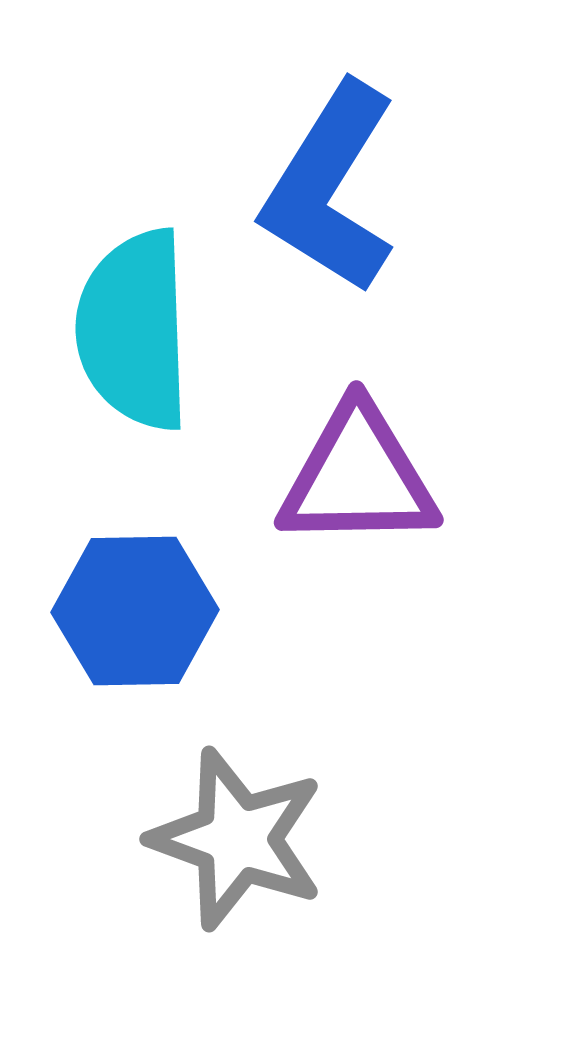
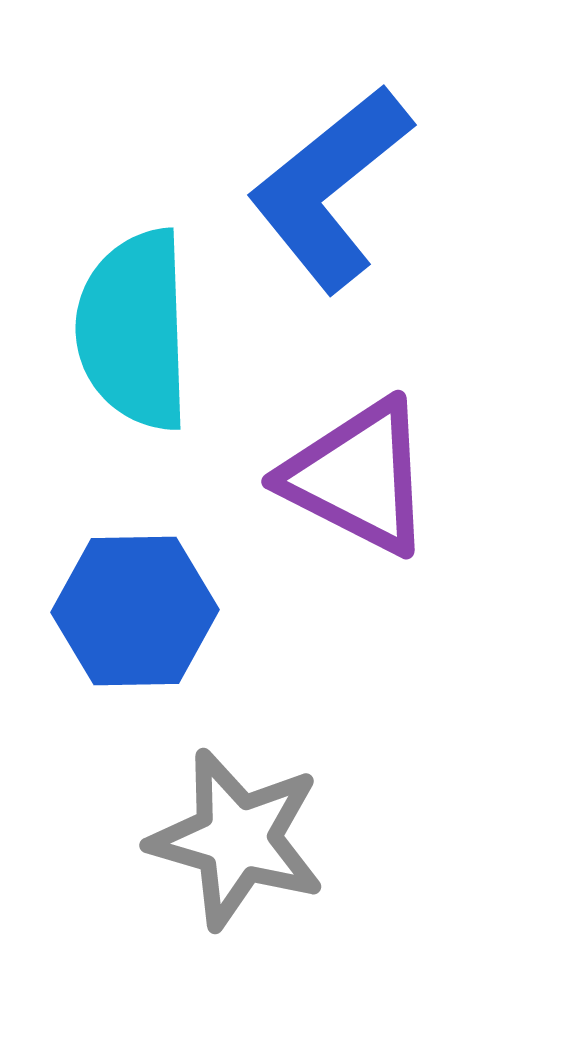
blue L-shape: rotated 19 degrees clockwise
purple triangle: rotated 28 degrees clockwise
gray star: rotated 4 degrees counterclockwise
